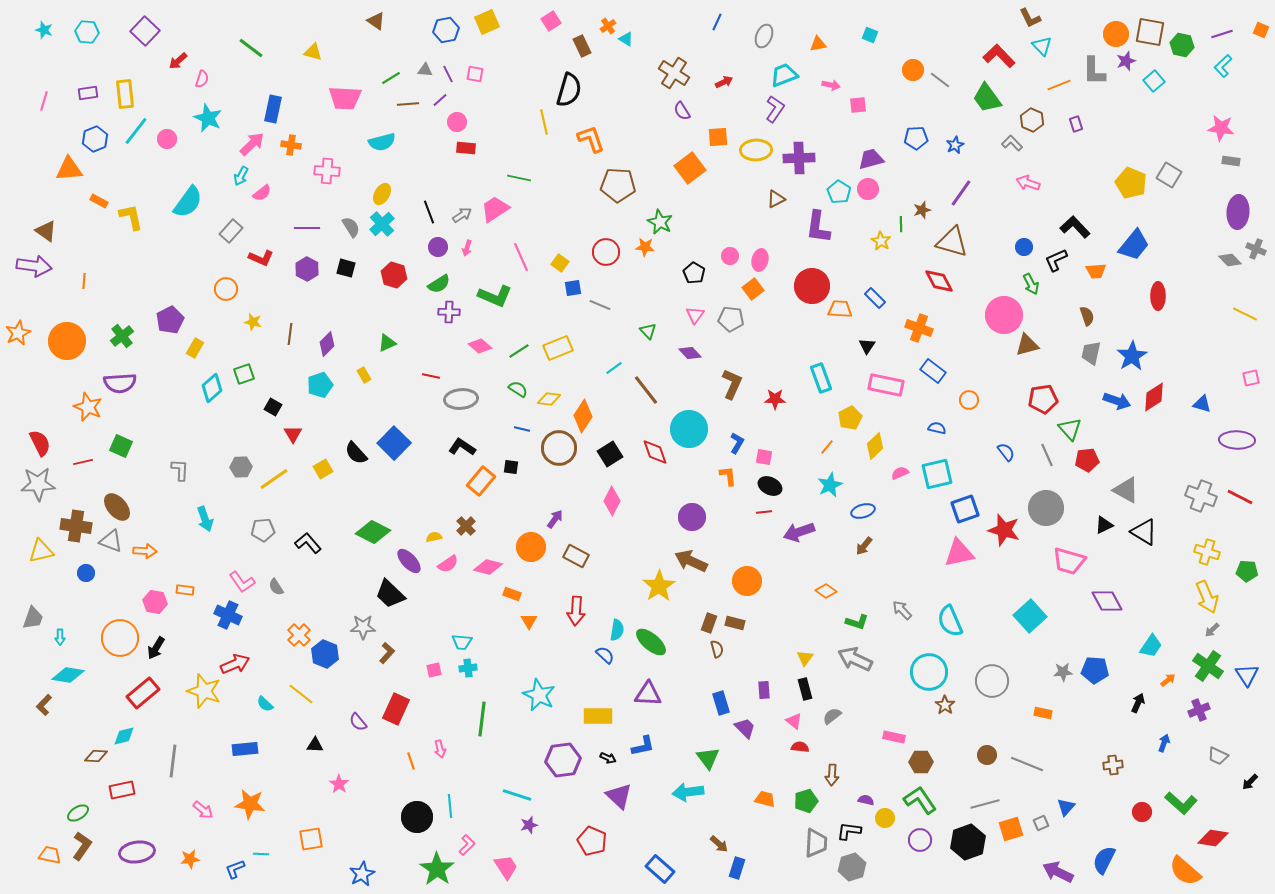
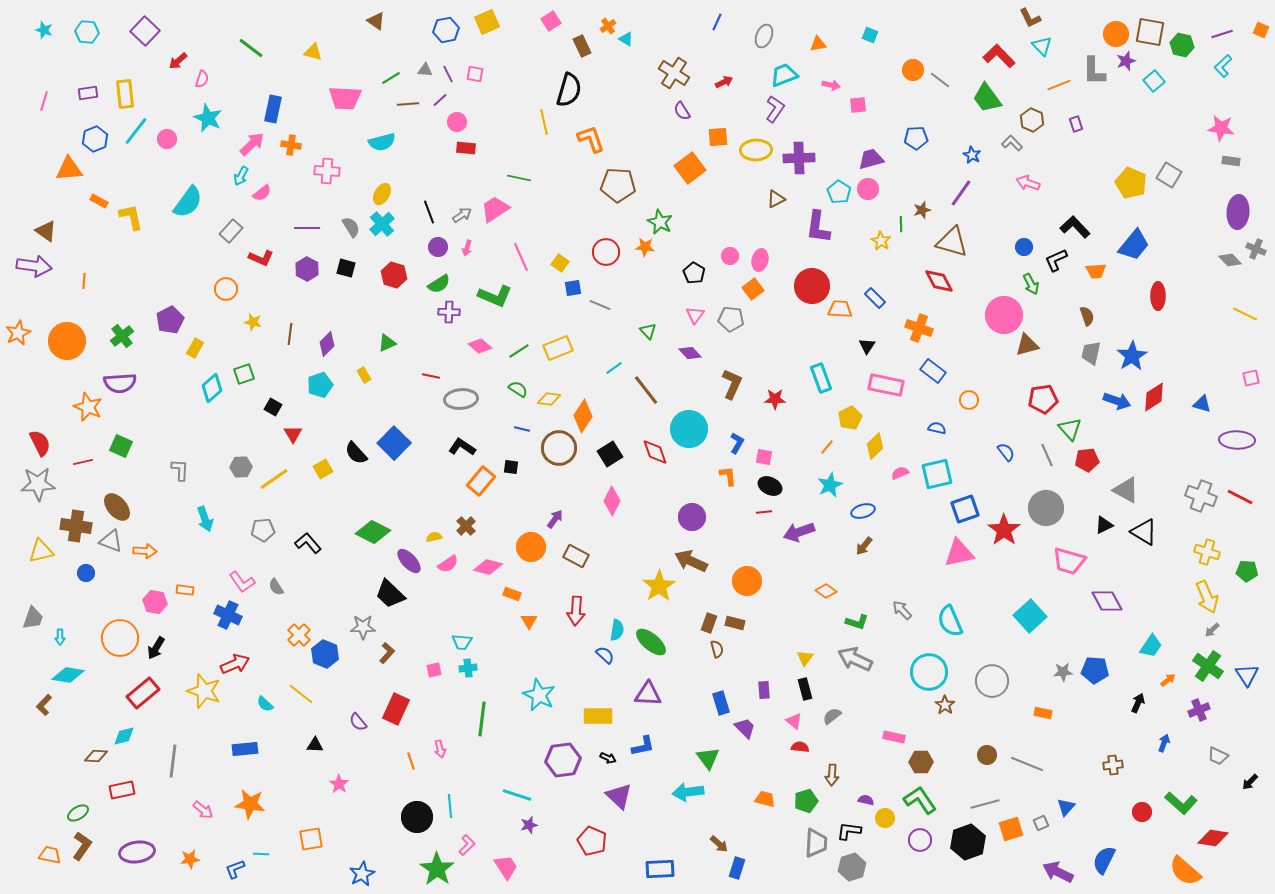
blue star at (955, 145): moved 17 px right, 10 px down; rotated 18 degrees counterclockwise
red star at (1004, 530): rotated 20 degrees clockwise
blue rectangle at (660, 869): rotated 44 degrees counterclockwise
